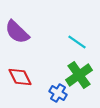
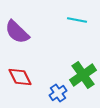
cyan line: moved 22 px up; rotated 24 degrees counterclockwise
green cross: moved 4 px right
blue cross: rotated 24 degrees clockwise
